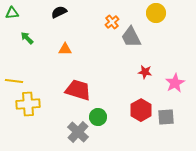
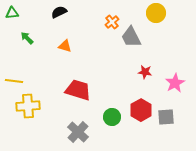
orange triangle: moved 3 px up; rotated 16 degrees clockwise
yellow cross: moved 2 px down
green circle: moved 14 px right
